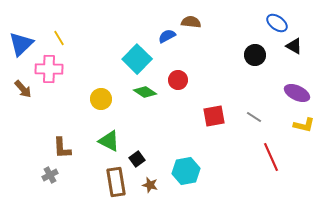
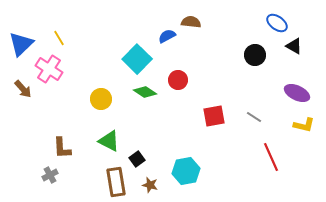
pink cross: rotated 32 degrees clockwise
